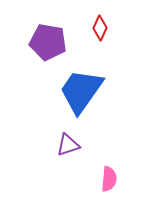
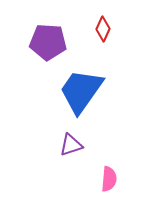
red diamond: moved 3 px right, 1 px down
purple pentagon: rotated 6 degrees counterclockwise
purple triangle: moved 3 px right
